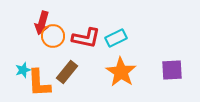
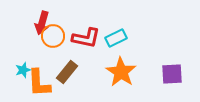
purple square: moved 4 px down
